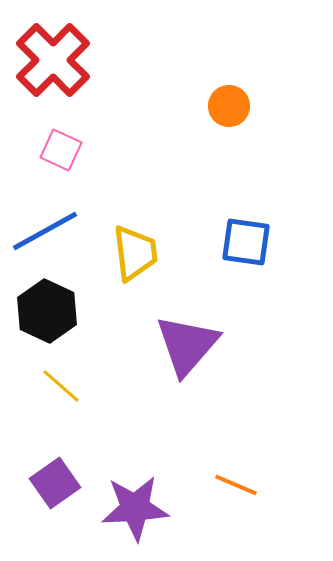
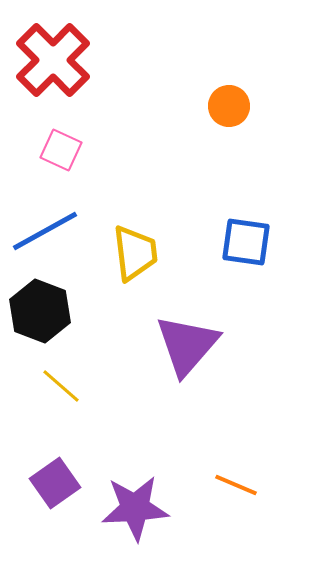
black hexagon: moved 7 px left; rotated 4 degrees counterclockwise
